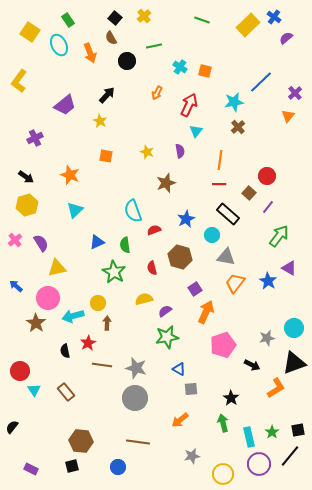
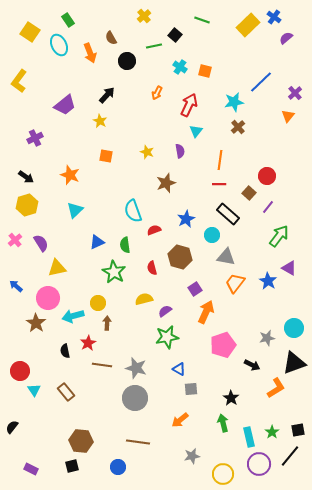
black square at (115, 18): moved 60 px right, 17 px down
